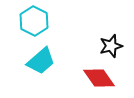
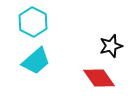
cyan hexagon: moved 1 px left, 1 px down
cyan trapezoid: moved 5 px left
